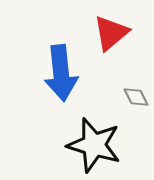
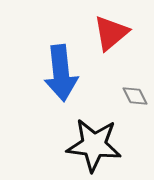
gray diamond: moved 1 px left, 1 px up
black star: rotated 10 degrees counterclockwise
